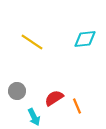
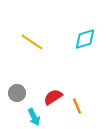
cyan diamond: rotated 10 degrees counterclockwise
gray circle: moved 2 px down
red semicircle: moved 1 px left, 1 px up
